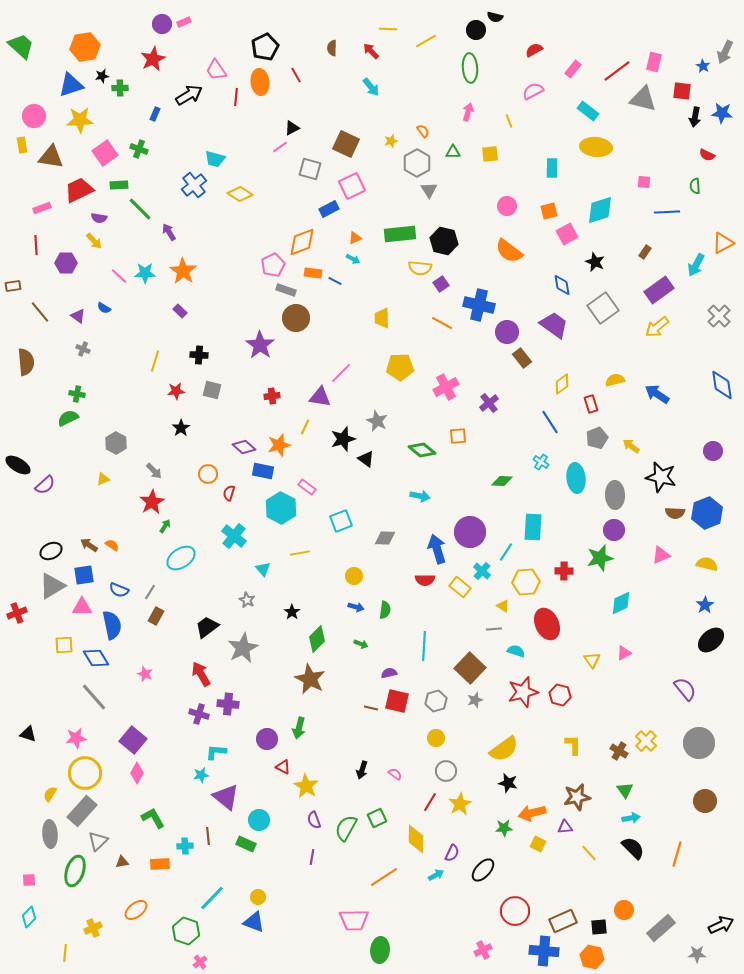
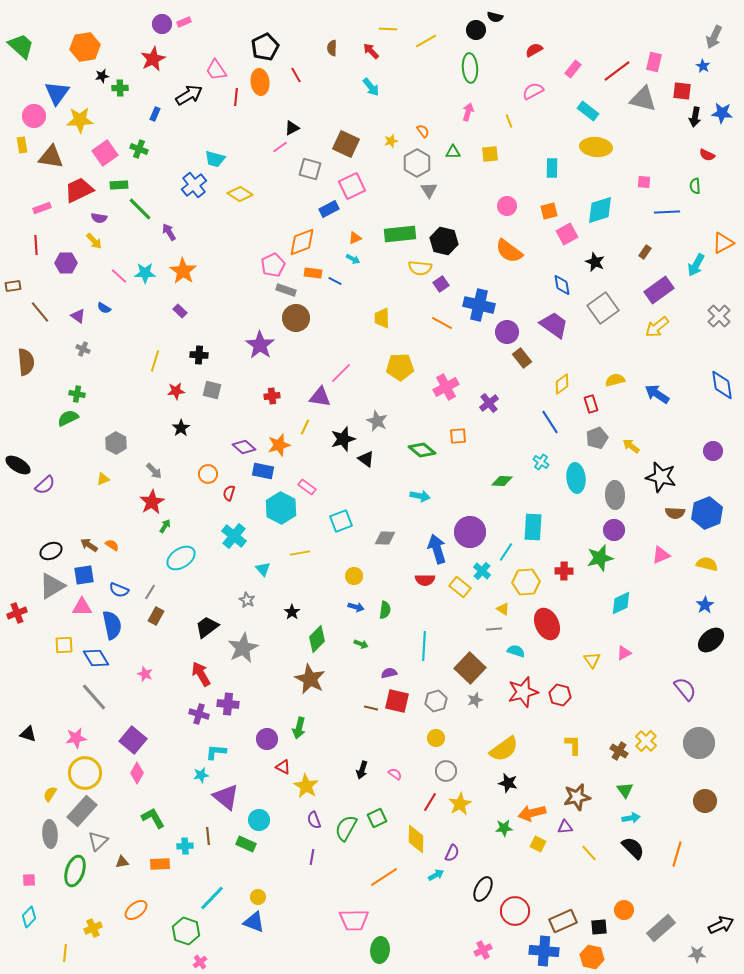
gray arrow at (725, 52): moved 11 px left, 15 px up
blue triangle at (71, 85): moved 14 px left, 8 px down; rotated 36 degrees counterclockwise
yellow triangle at (503, 606): moved 3 px down
black ellipse at (483, 870): moved 19 px down; rotated 15 degrees counterclockwise
